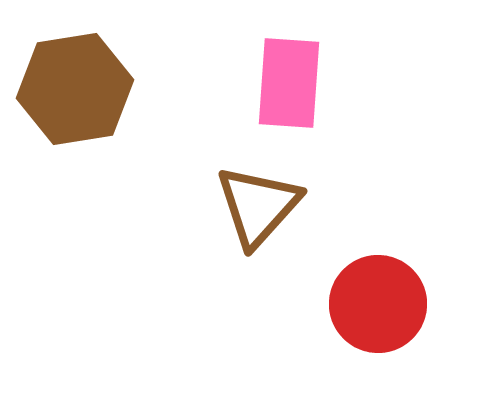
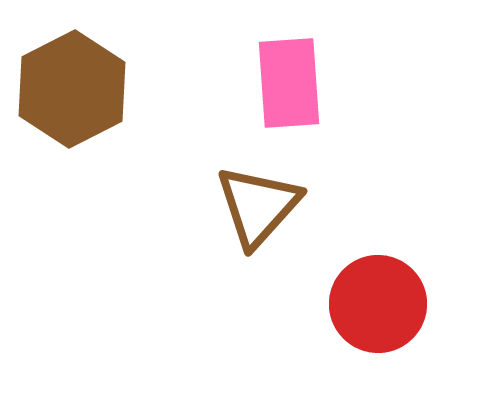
pink rectangle: rotated 8 degrees counterclockwise
brown hexagon: moved 3 px left; rotated 18 degrees counterclockwise
